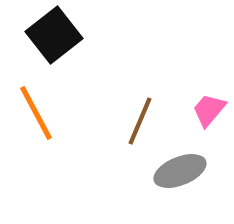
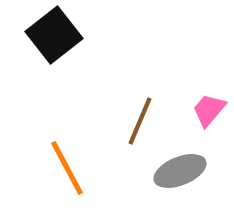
orange line: moved 31 px right, 55 px down
